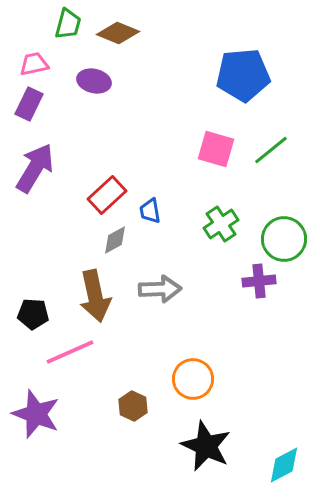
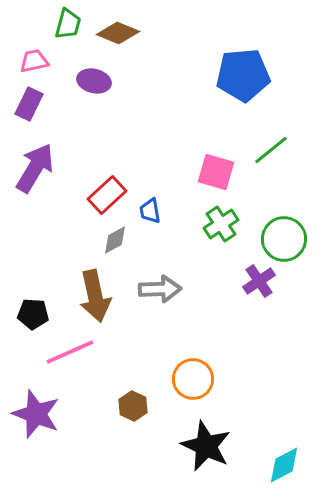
pink trapezoid: moved 3 px up
pink square: moved 23 px down
purple cross: rotated 28 degrees counterclockwise
